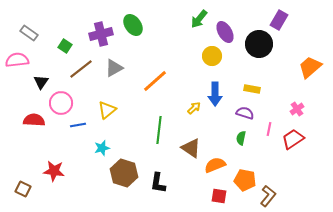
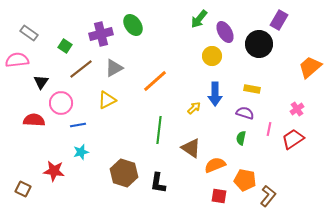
yellow triangle: moved 10 px up; rotated 12 degrees clockwise
cyan star: moved 21 px left, 4 px down
